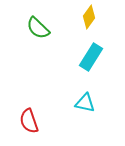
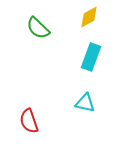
yellow diamond: rotated 25 degrees clockwise
cyan rectangle: rotated 12 degrees counterclockwise
